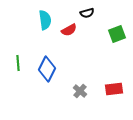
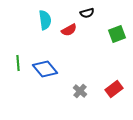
blue diamond: moved 2 px left; rotated 65 degrees counterclockwise
red rectangle: rotated 30 degrees counterclockwise
